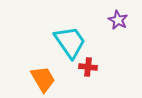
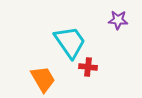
purple star: rotated 24 degrees counterclockwise
